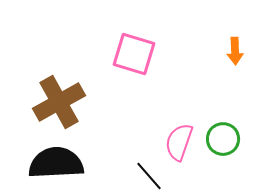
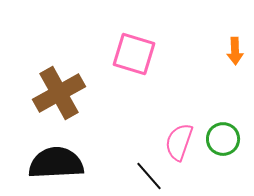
brown cross: moved 9 px up
